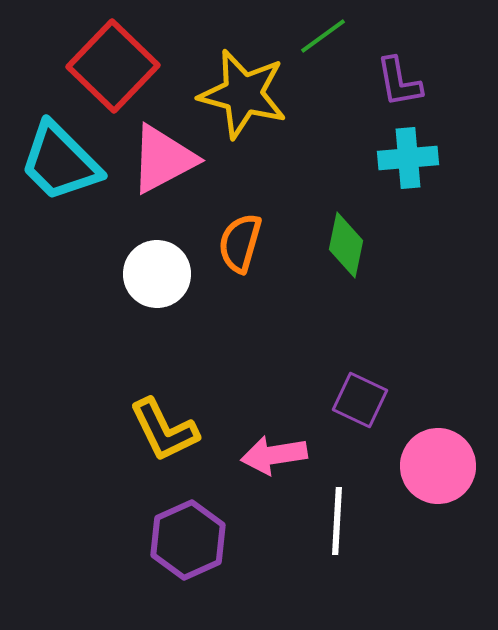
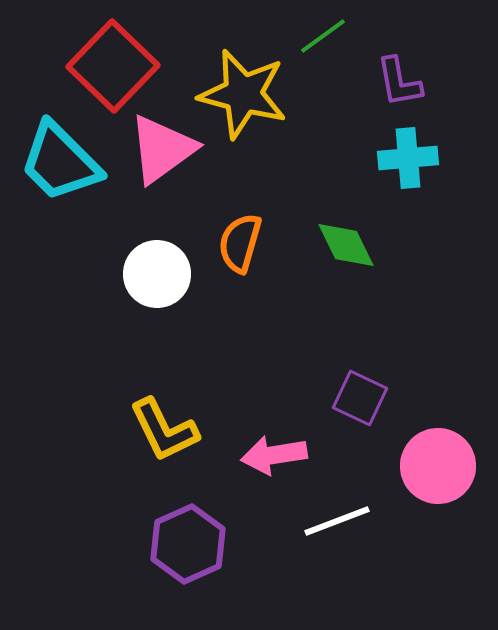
pink triangle: moved 1 px left, 10 px up; rotated 8 degrees counterclockwise
green diamond: rotated 38 degrees counterclockwise
purple square: moved 2 px up
white line: rotated 66 degrees clockwise
purple hexagon: moved 4 px down
